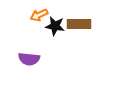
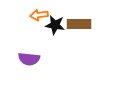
orange arrow: rotated 18 degrees clockwise
black star: moved 1 px up
